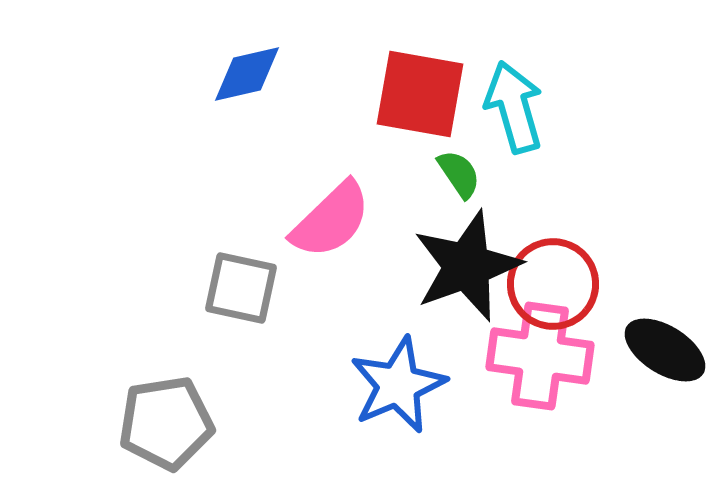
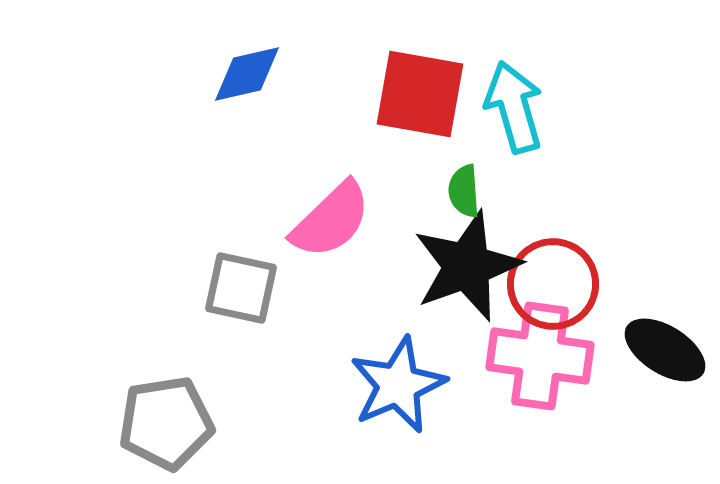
green semicircle: moved 5 px right, 17 px down; rotated 150 degrees counterclockwise
